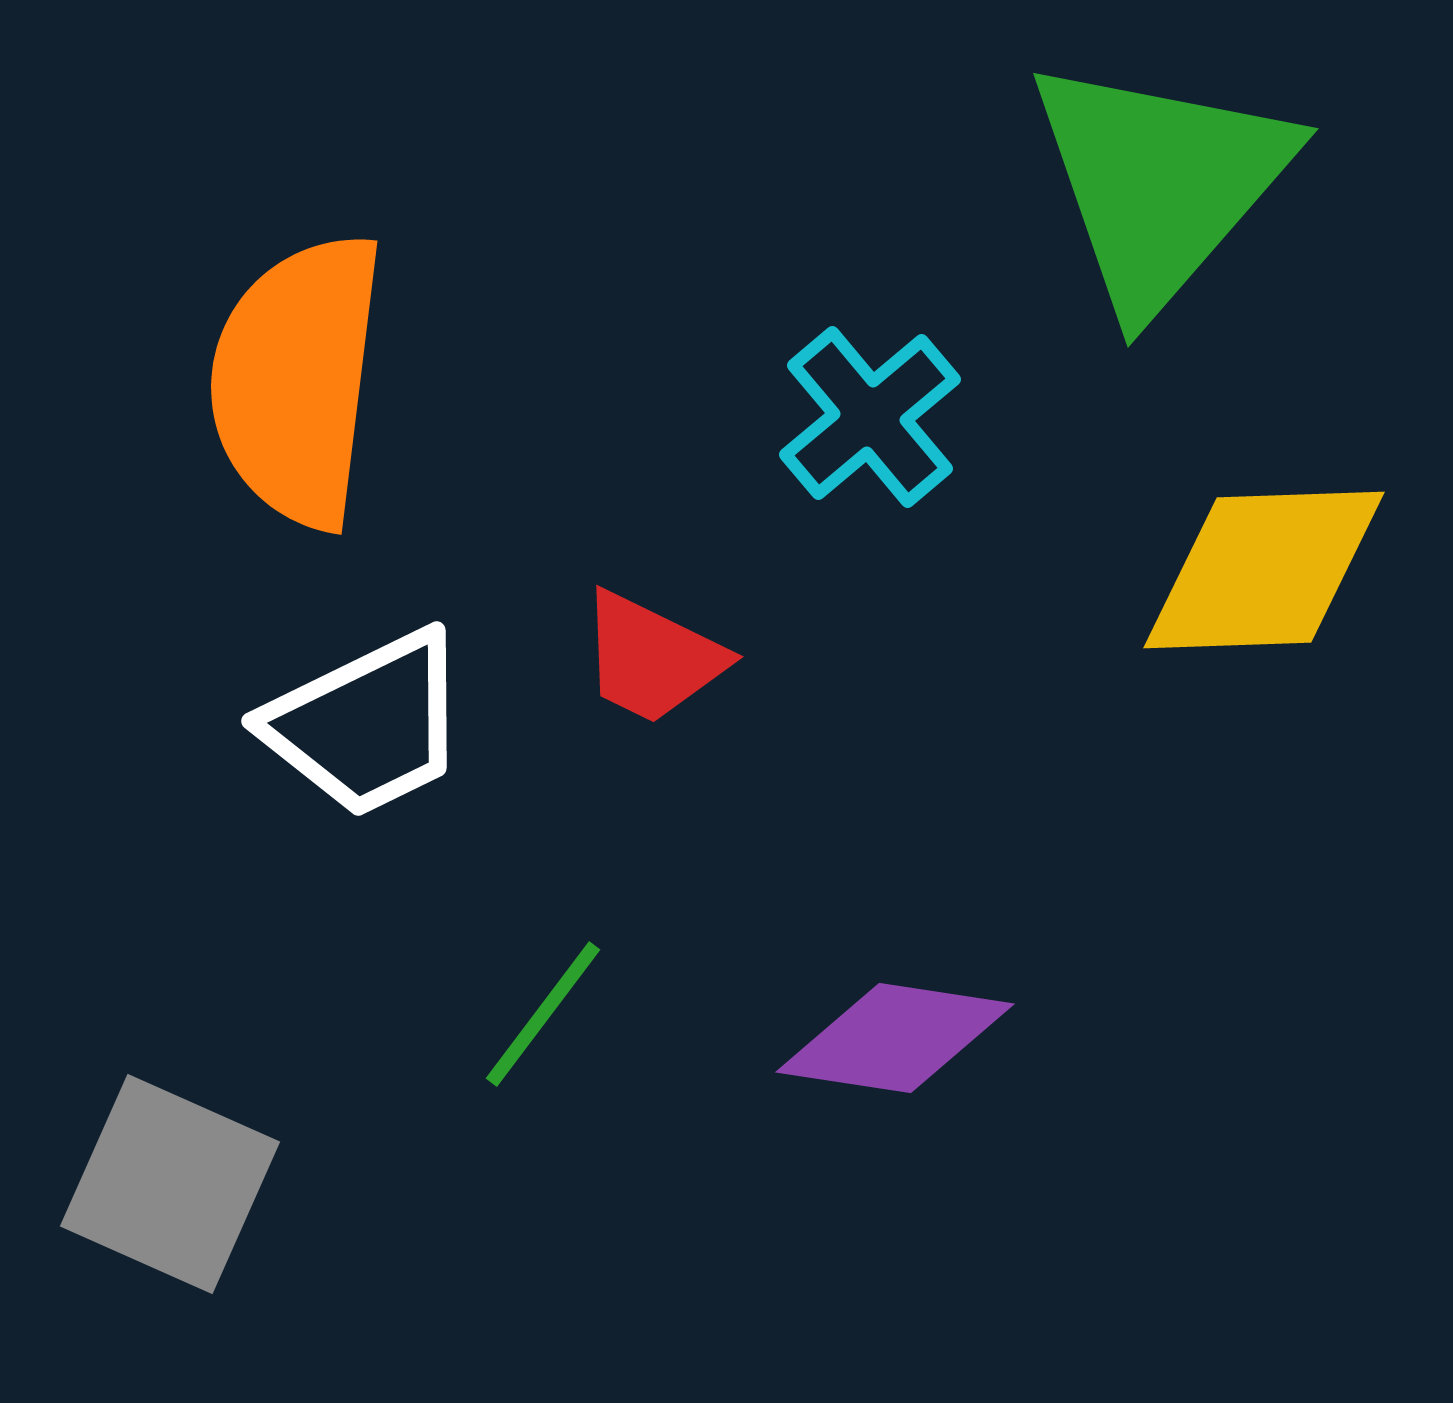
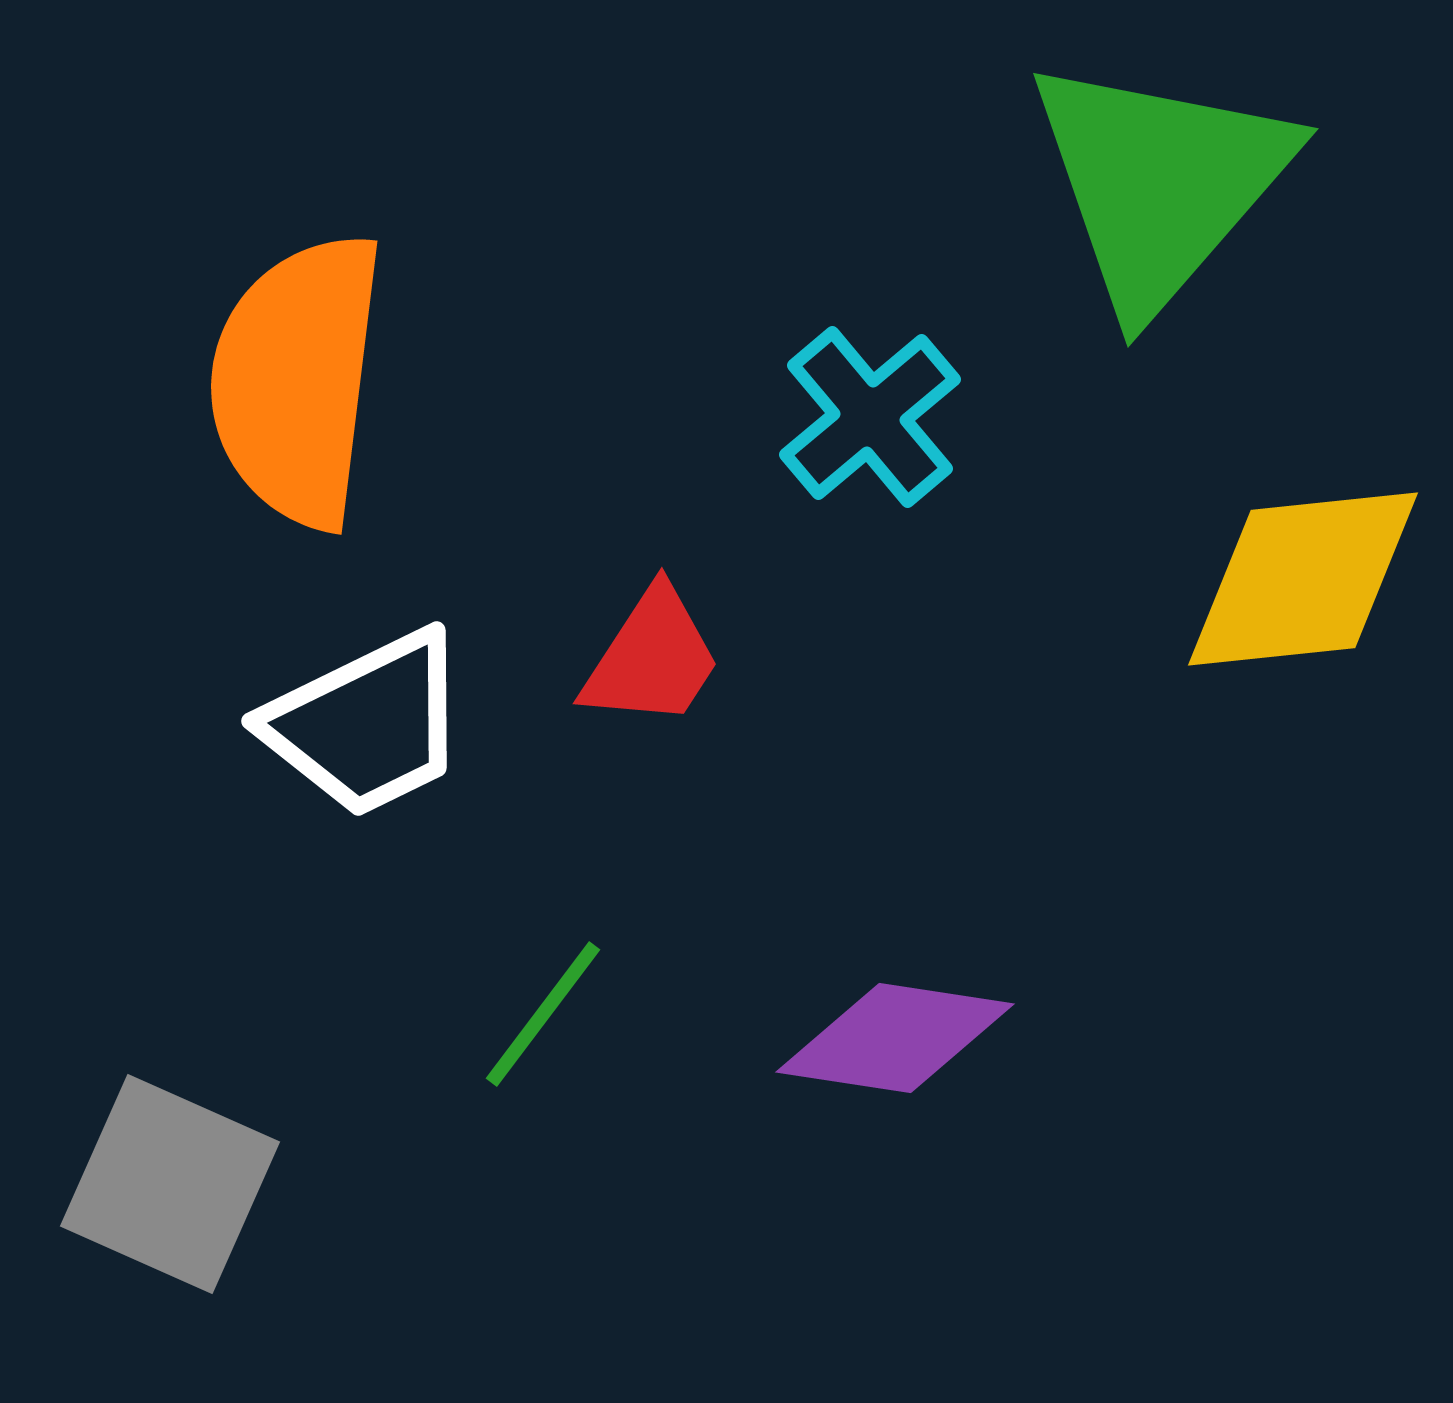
yellow diamond: moved 39 px right, 9 px down; rotated 4 degrees counterclockwise
red trapezoid: rotated 83 degrees counterclockwise
